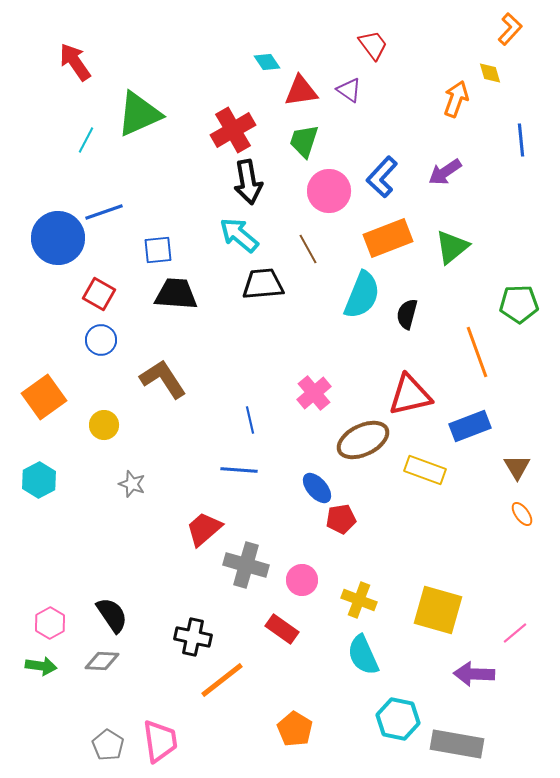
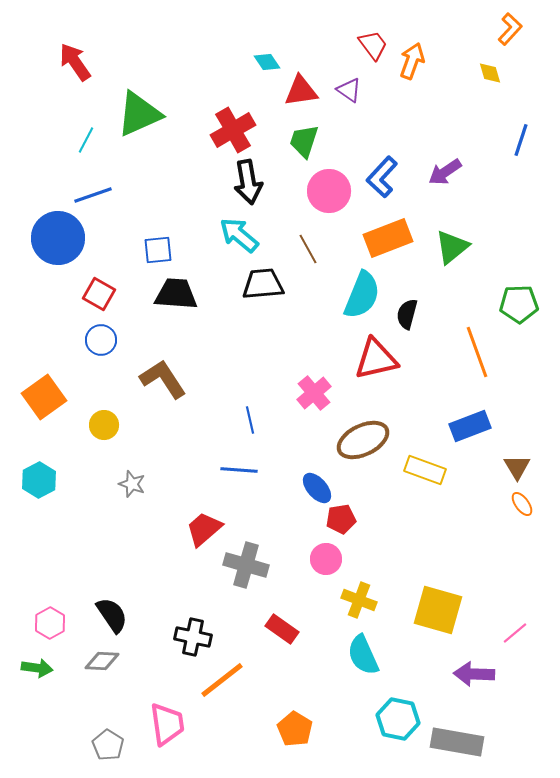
orange arrow at (456, 99): moved 44 px left, 38 px up
blue line at (521, 140): rotated 24 degrees clockwise
blue line at (104, 212): moved 11 px left, 17 px up
red triangle at (410, 395): moved 34 px left, 36 px up
orange ellipse at (522, 514): moved 10 px up
pink circle at (302, 580): moved 24 px right, 21 px up
green arrow at (41, 666): moved 4 px left, 2 px down
pink trapezoid at (160, 741): moved 7 px right, 17 px up
gray rectangle at (457, 744): moved 2 px up
